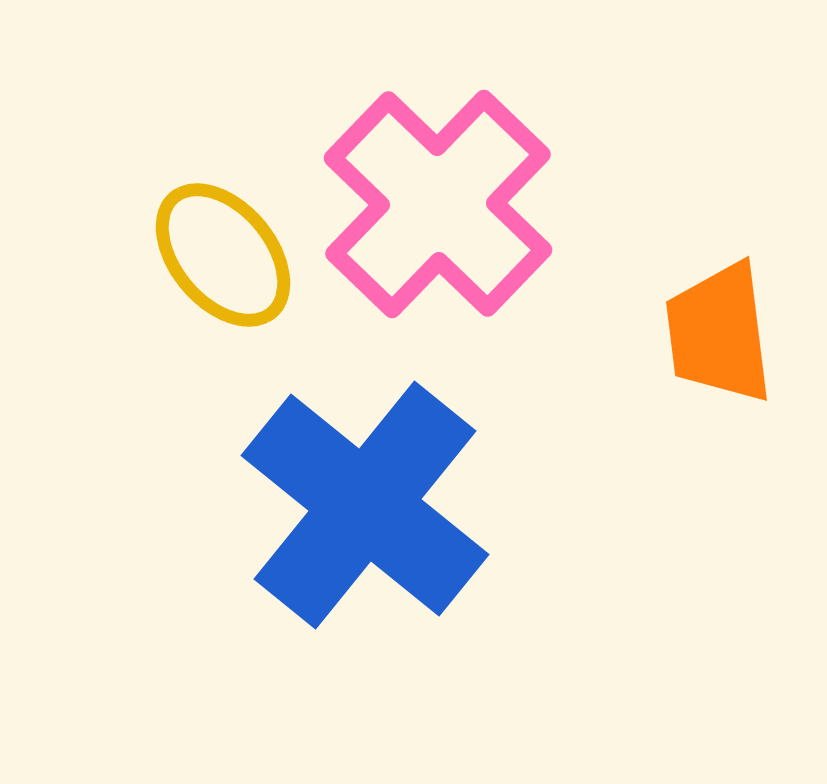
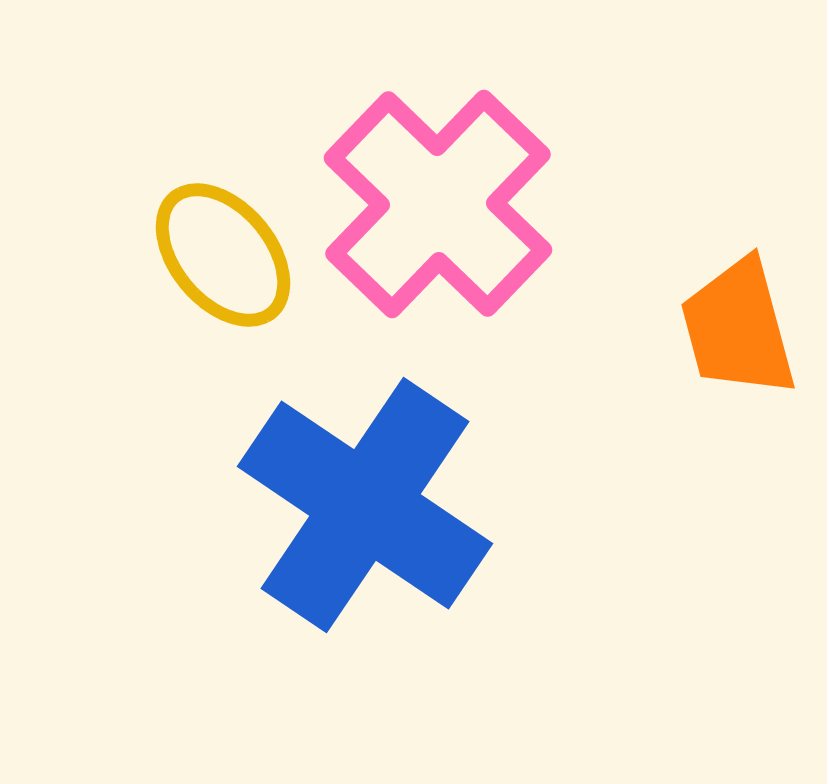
orange trapezoid: moved 19 px right, 5 px up; rotated 8 degrees counterclockwise
blue cross: rotated 5 degrees counterclockwise
